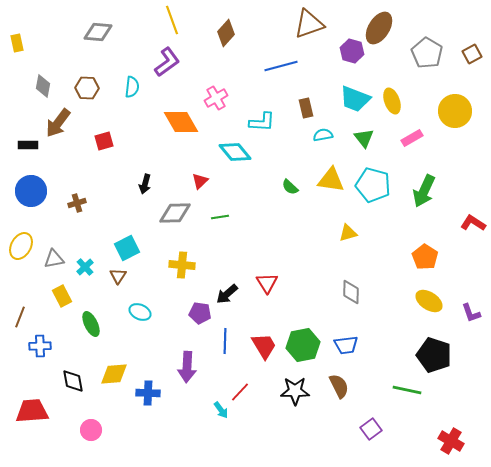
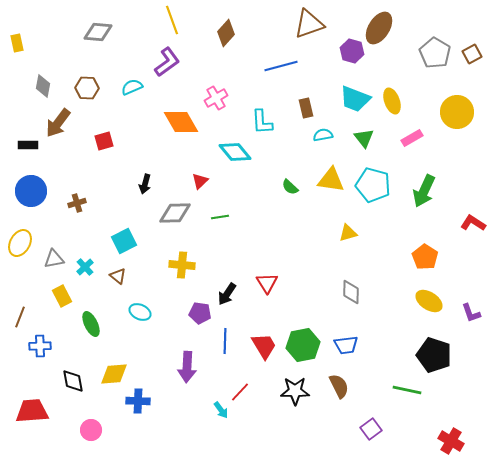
gray pentagon at (427, 53): moved 8 px right
cyan semicircle at (132, 87): rotated 120 degrees counterclockwise
yellow circle at (455, 111): moved 2 px right, 1 px down
cyan L-shape at (262, 122): rotated 84 degrees clockwise
yellow ellipse at (21, 246): moved 1 px left, 3 px up
cyan square at (127, 248): moved 3 px left, 7 px up
brown triangle at (118, 276): rotated 24 degrees counterclockwise
black arrow at (227, 294): rotated 15 degrees counterclockwise
blue cross at (148, 393): moved 10 px left, 8 px down
